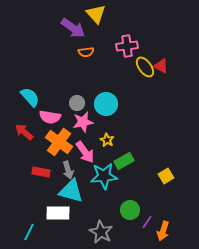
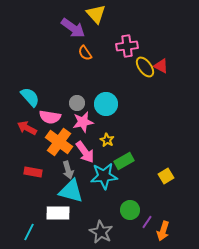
orange semicircle: moved 1 px left, 1 px down; rotated 63 degrees clockwise
red arrow: moved 3 px right, 4 px up; rotated 12 degrees counterclockwise
red rectangle: moved 8 px left
